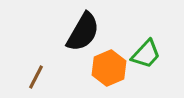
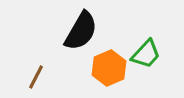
black semicircle: moved 2 px left, 1 px up
